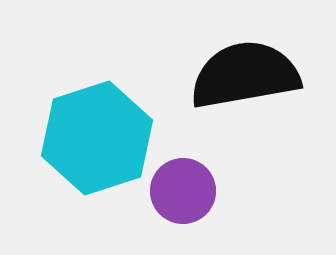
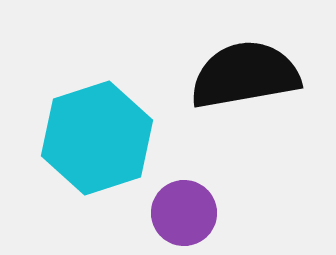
purple circle: moved 1 px right, 22 px down
